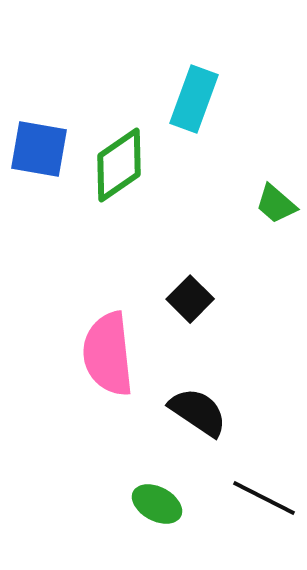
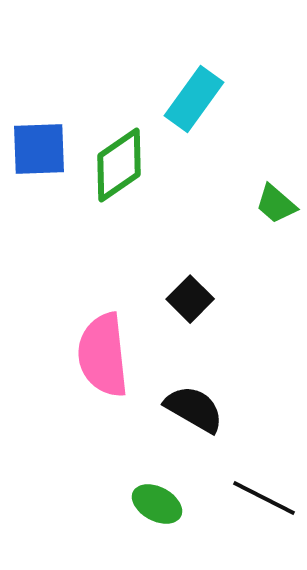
cyan rectangle: rotated 16 degrees clockwise
blue square: rotated 12 degrees counterclockwise
pink semicircle: moved 5 px left, 1 px down
black semicircle: moved 4 px left, 3 px up; rotated 4 degrees counterclockwise
